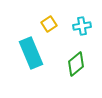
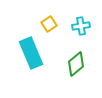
cyan cross: moved 1 px left
